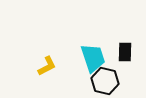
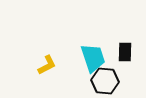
yellow L-shape: moved 1 px up
black hexagon: rotated 8 degrees counterclockwise
